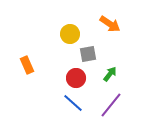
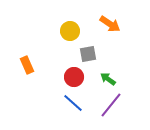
yellow circle: moved 3 px up
green arrow: moved 2 px left, 5 px down; rotated 91 degrees counterclockwise
red circle: moved 2 px left, 1 px up
